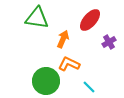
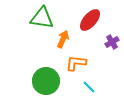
green triangle: moved 5 px right
purple cross: moved 3 px right
orange L-shape: moved 7 px right, 1 px up; rotated 20 degrees counterclockwise
